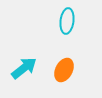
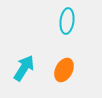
cyan arrow: rotated 20 degrees counterclockwise
